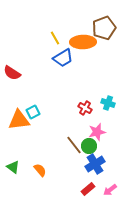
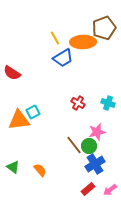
red cross: moved 7 px left, 5 px up
